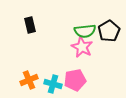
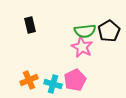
pink pentagon: rotated 15 degrees counterclockwise
